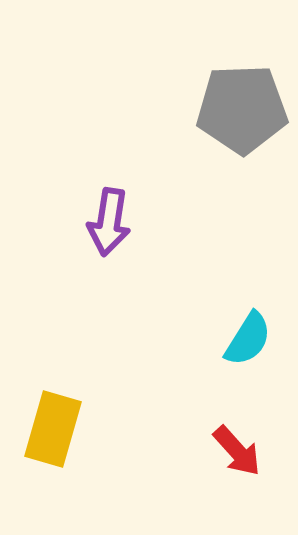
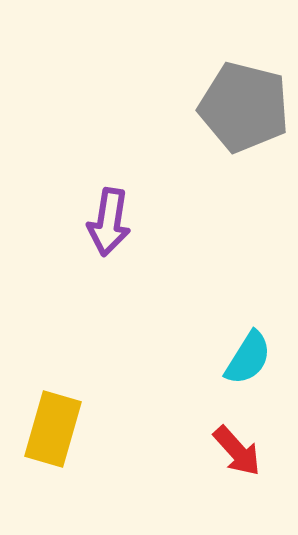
gray pentagon: moved 2 px right, 2 px up; rotated 16 degrees clockwise
cyan semicircle: moved 19 px down
